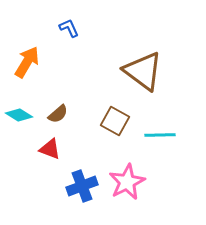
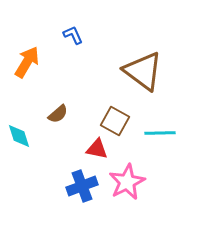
blue L-shape: moved 4 px right, 7 px down
cyan diamond: moved 21 px down; rotated 40 degrees clockwise
cyan line: moved 2 px up
red triangle: moved 47 px right; rotated 10 degrees counterclockwise
